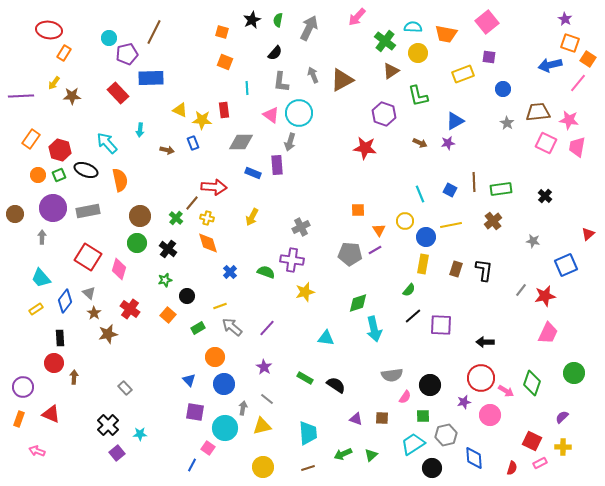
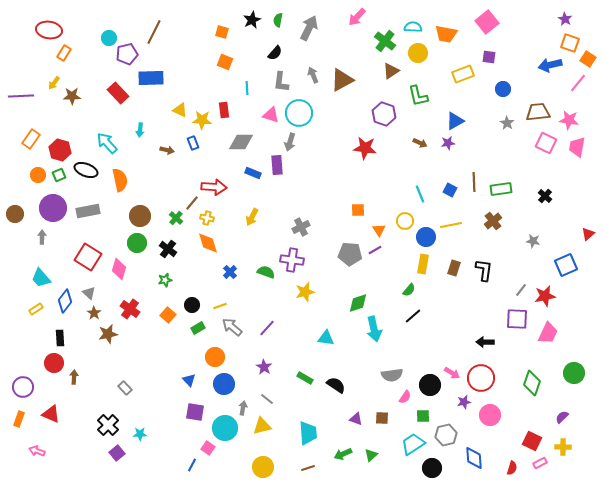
pink triangle at (271, 115): rotated 18 degrees counterclockwise
brown rectangle at (456, 269): moved 2 px left, 1 px up
black circle at (187, 296): moved 5 px right, 9 px down
purple square at (441, 325): moved 76 px right, 6 px up
pink arrow at (506, 391): moved 54 px left, 18 px up
